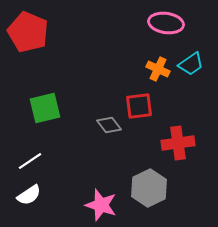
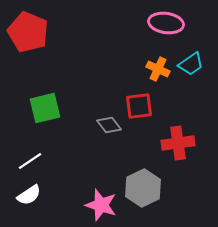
gray hexagon: moved 6 px left
